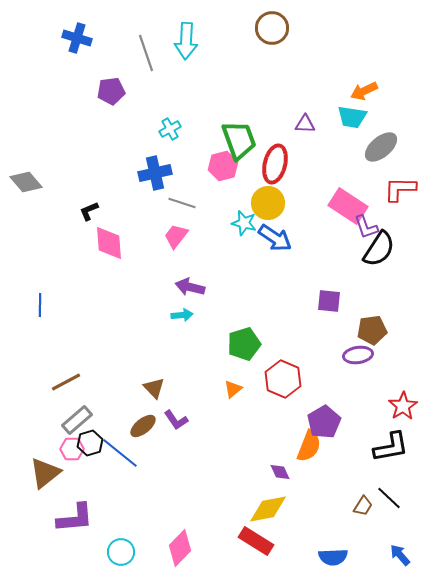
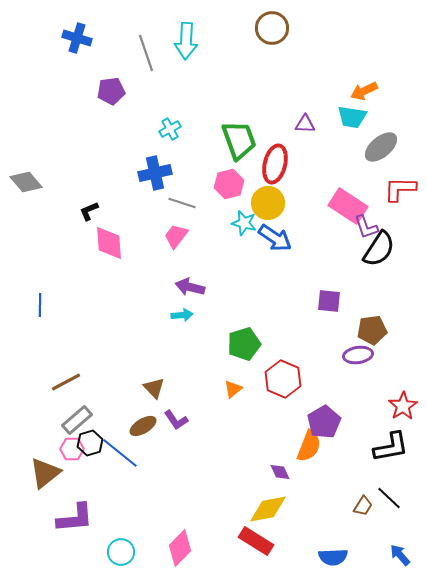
pink hexagon at (223, 166): moved 6 px right, 18 px down
brown ellipse at (143, 426): rotated 8 degrees clockwise
